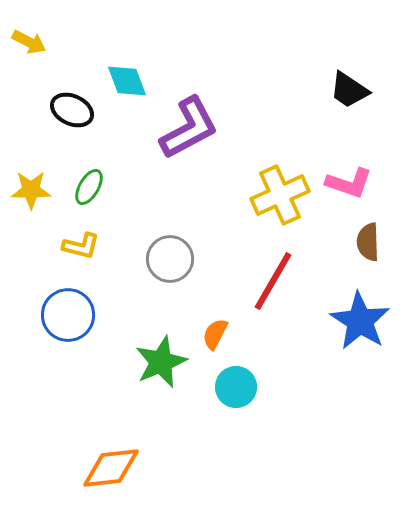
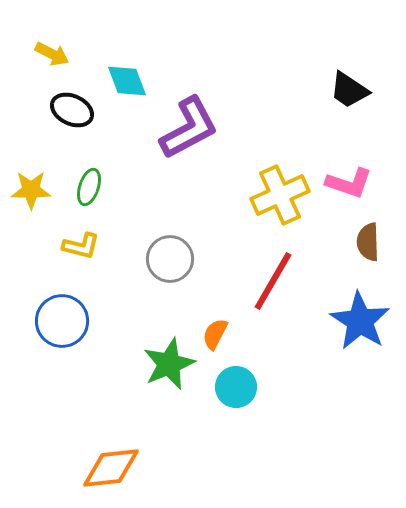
yellow arrow: moved 23 px right, 12 px down
green ellipse: rotated 12 degrees counterclockwise
blue circle: moved 6 px left, 6 px down
green star: moved 8 px right, 2 px down
